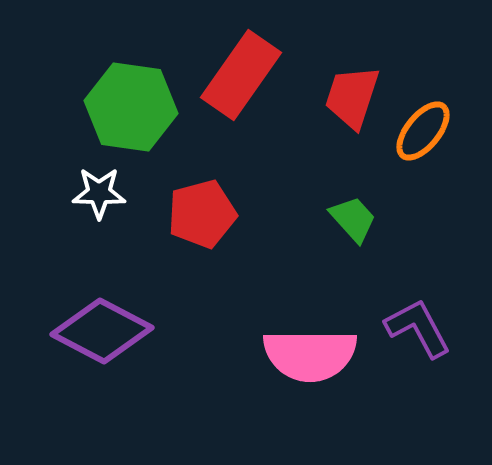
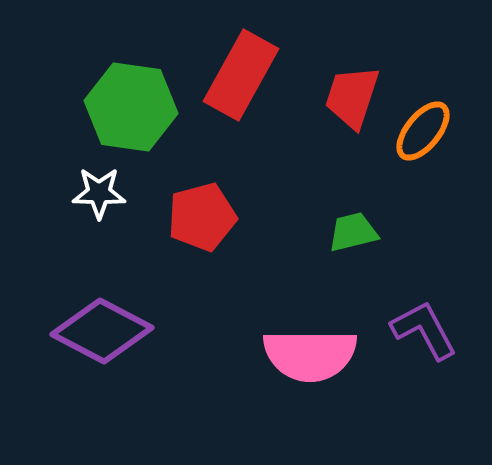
red rectangle: rotated 6 degrees counterclockwise
red pentagon: moved 3 px down
green trapezoid: moved 13 px down; rotated 62 degrees counterclockwise
purple L-shape: moved 6 px right, 2 px down
